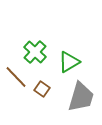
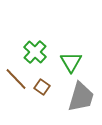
green triangle: moved 2 px right; rotated 30 degrees counterclockwise
brown line: moved 2 px down
brown square: moved 2 px up
